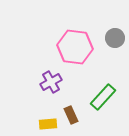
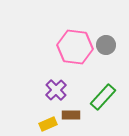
gray circle: moved 9 px left, 7 px down
purple cross: moved 5 px right, 8 px down; rotated 15 degrees counterclockwise
brown rectangle: rotated 66 degrees counterclockwise
yellow rectangle: rotated 18 degrees counterclockwise
